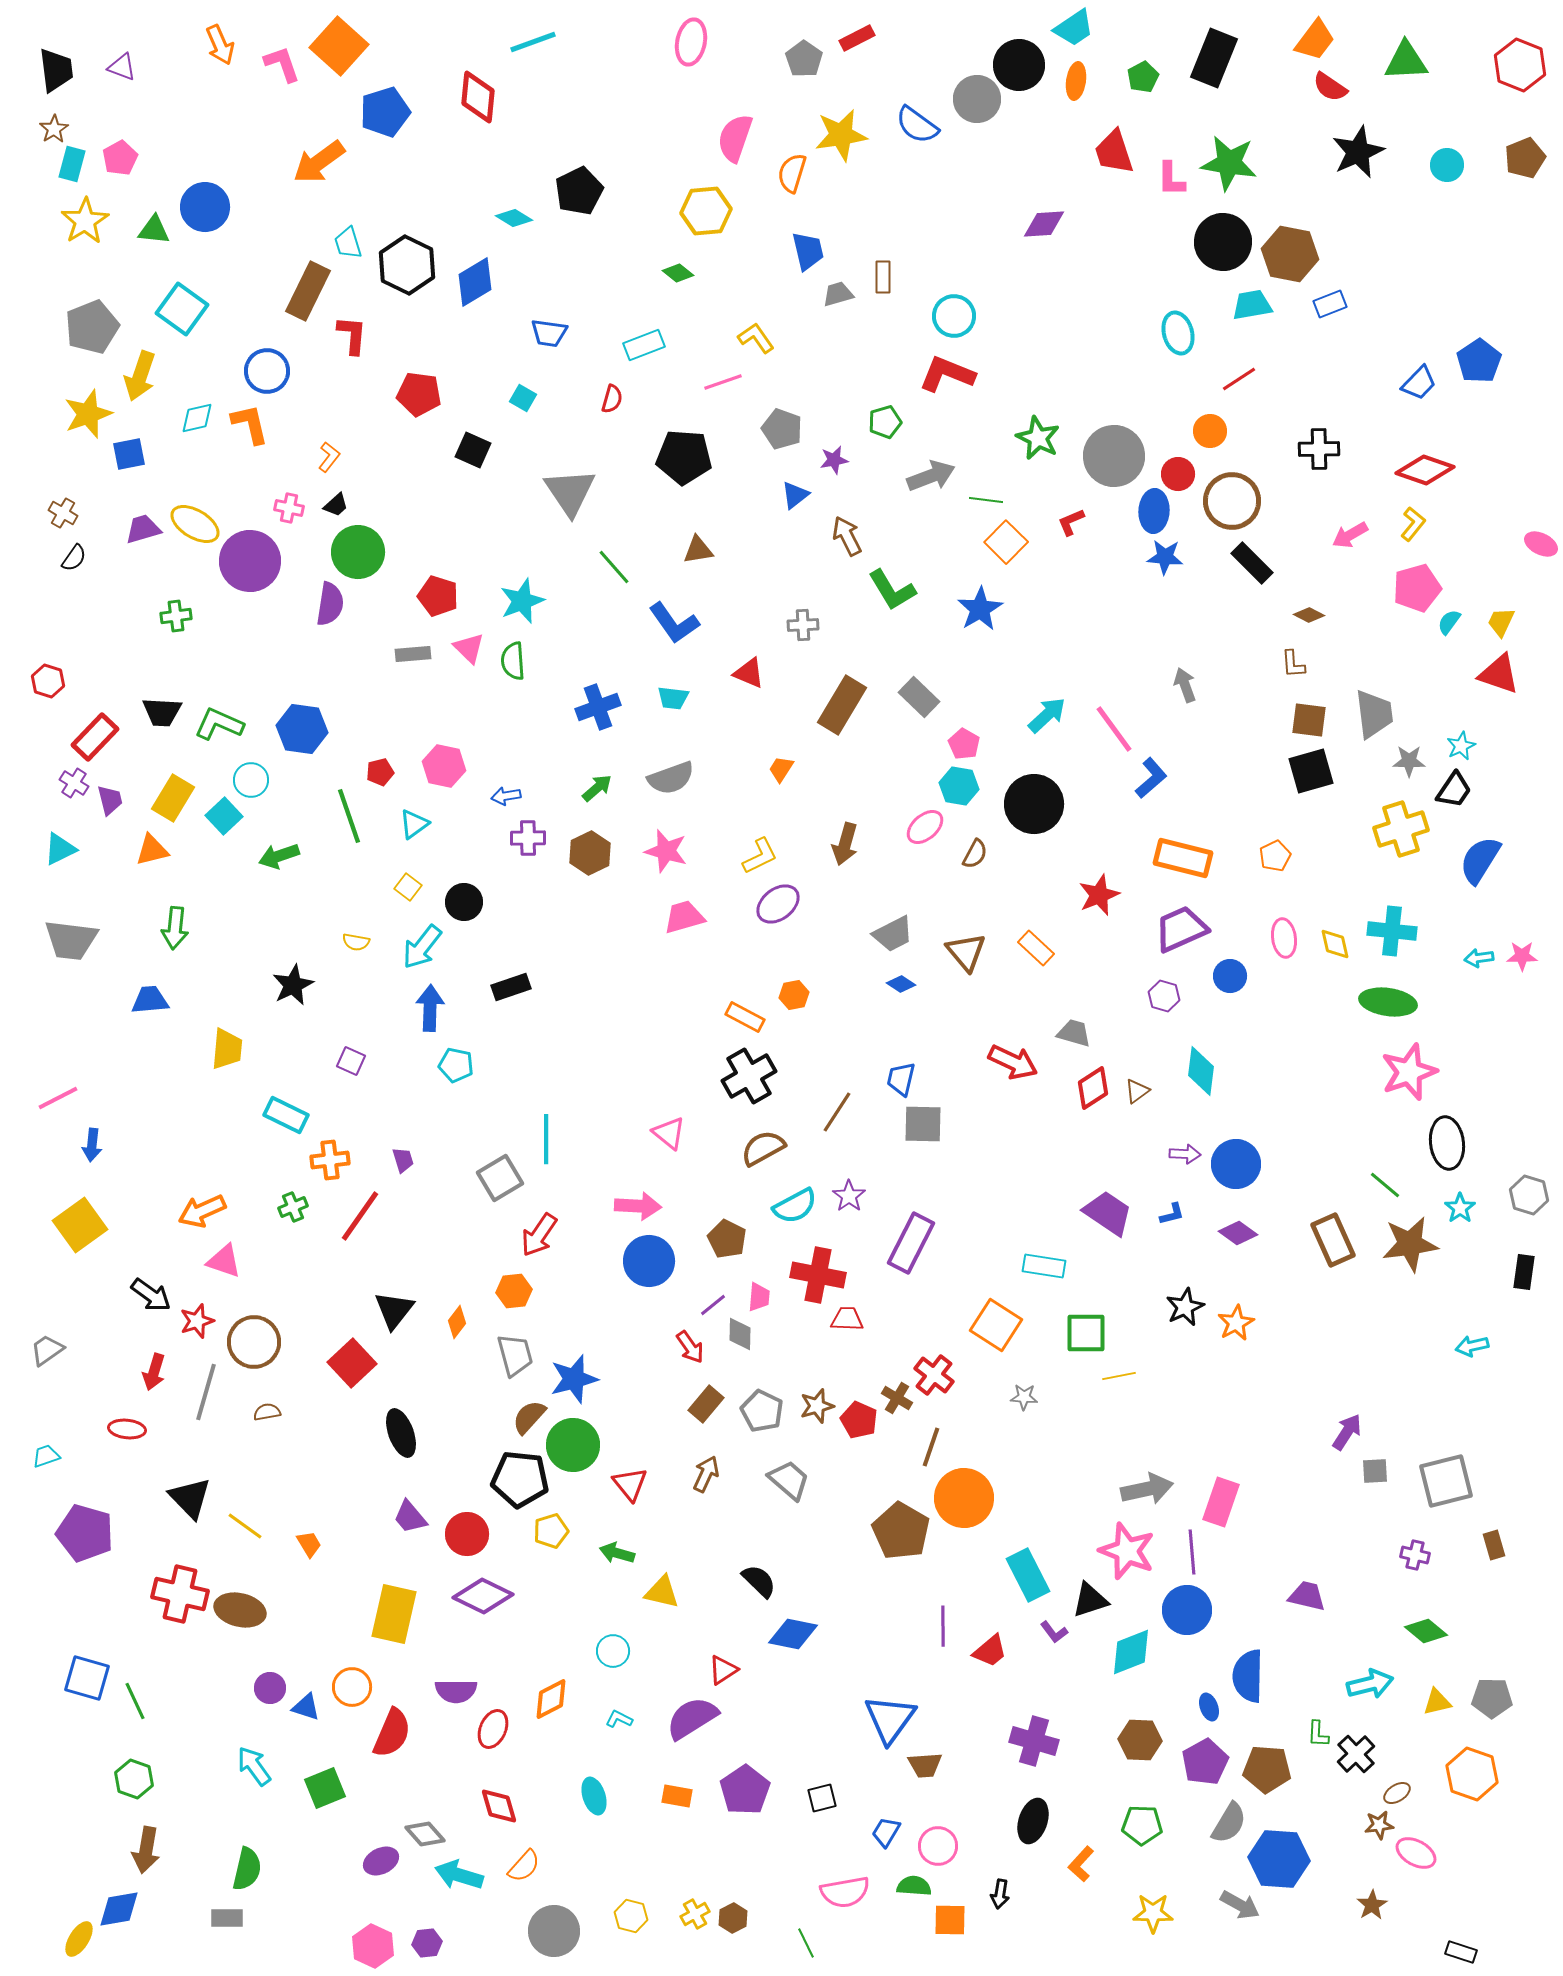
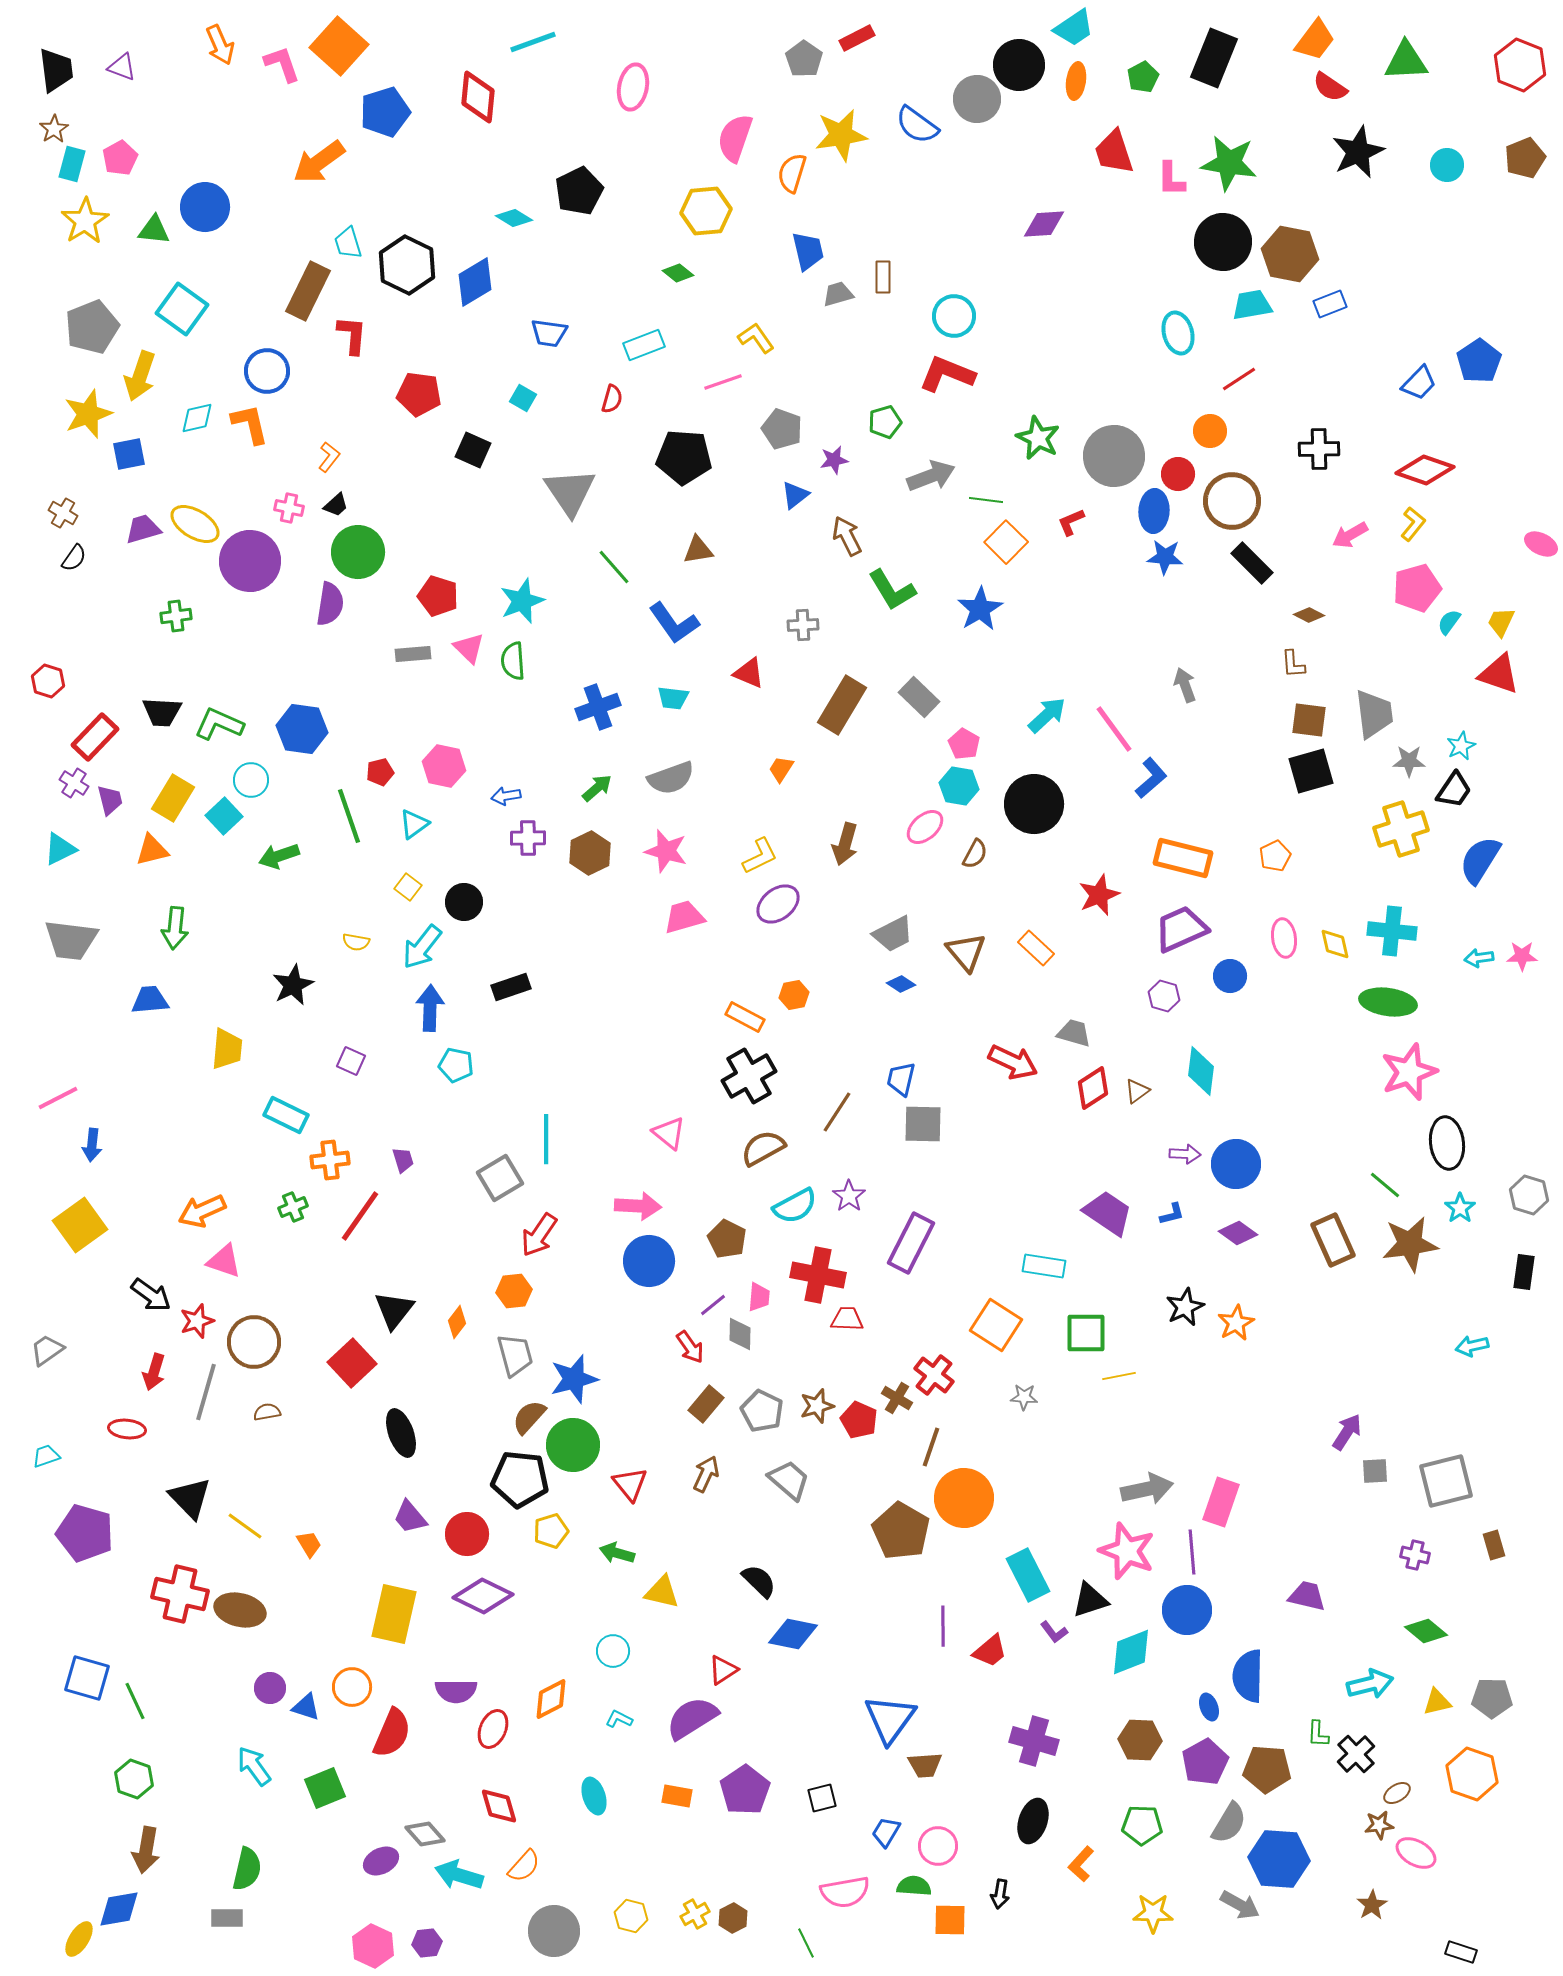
pink ellipse at (691, 42): moved 58 px left, 45 px down
